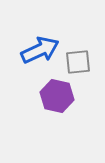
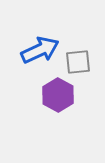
purple hexagon: moved 1 px right, 1 px up; rotated 16 degrees clockwise
